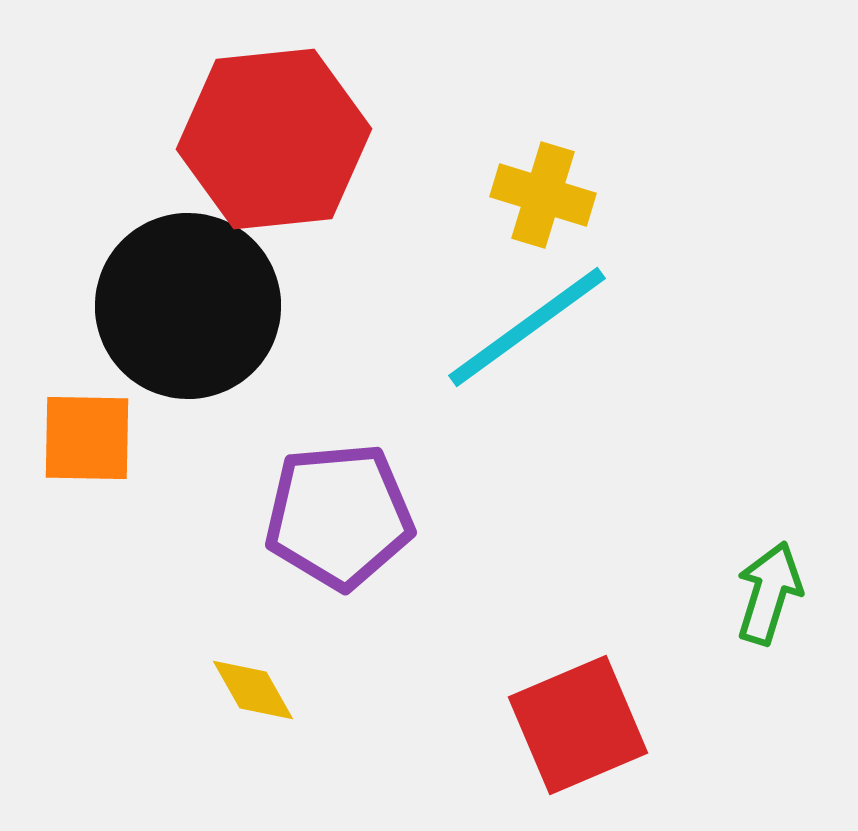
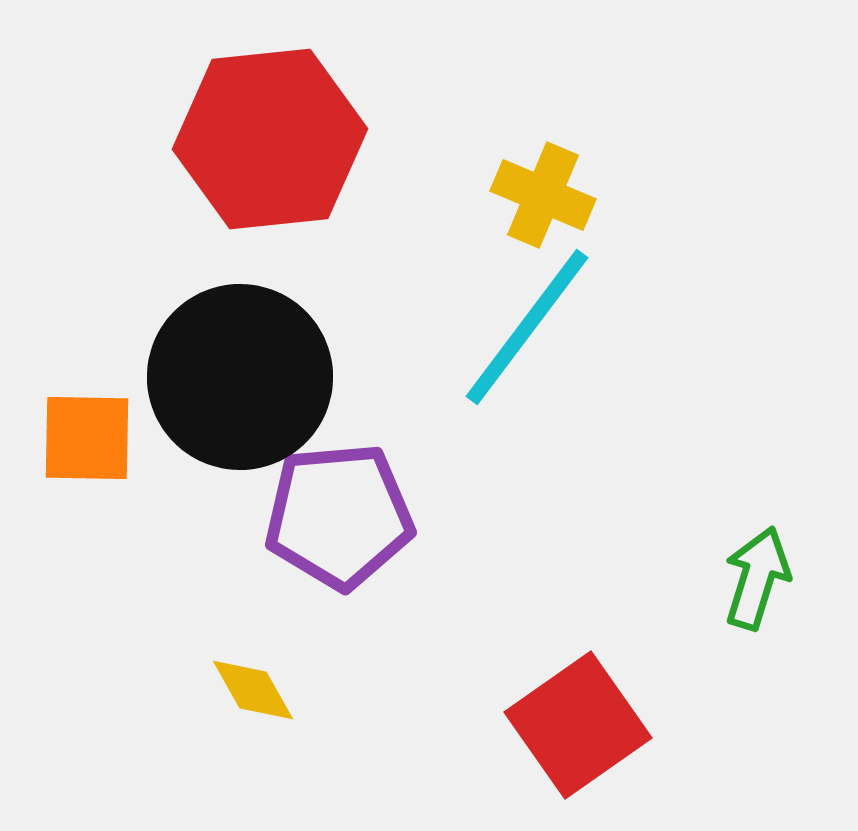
red hexagon: moved 4 px left
yellow cross: rotated 6 degrees clockwise
black circle: moved 52 px right, 71 px down
cyan line: rotated 17 degrees counterclockwise
green arrow: moved 12 px left, 15 px up
red square: rotated 12 degrees counterclockwise
